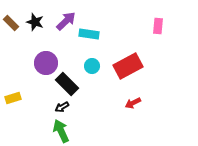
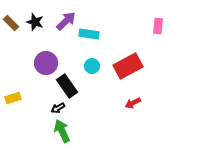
black rectangle: moved 2 px down; rotated 10 degrees clockwise
black arrow: moved 4 px left, 1 px down
green arrow: moved 1 px right
